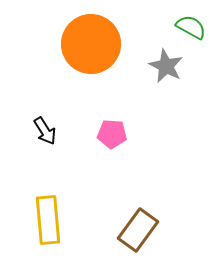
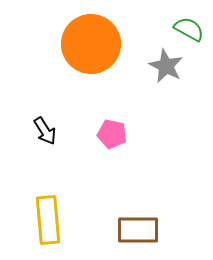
green semicircle: moved 2 px left, 2 px down
pink pentagon: rotated 8 degrees clockwise
brown rectangle: rotated 54 degrees clockwise
